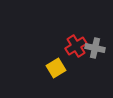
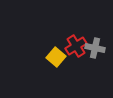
yellow square: moved 11 px up; rotated 18 degrees counterclockwise
